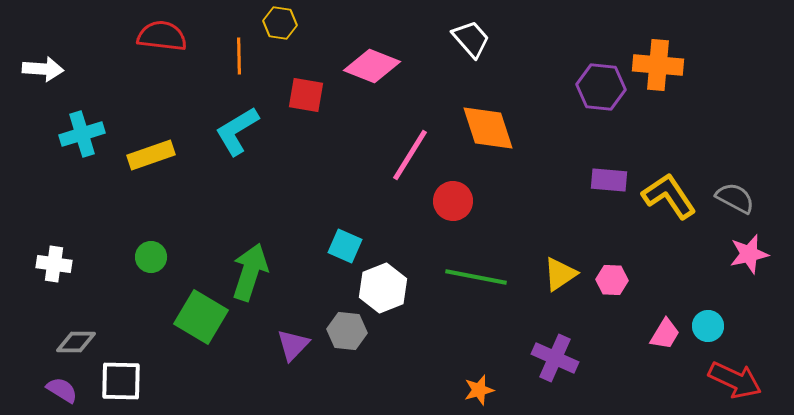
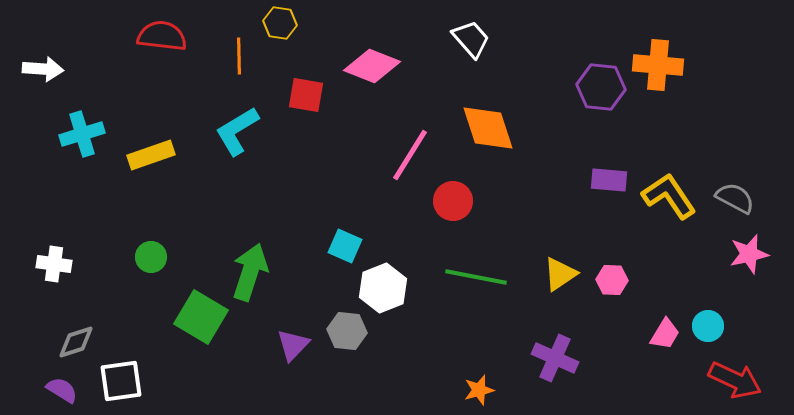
gray diamond: rotated 18 degrees counterclockwise
white square: rotated 9 degrees counterclockwise
